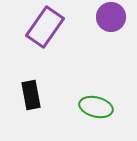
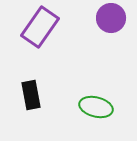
purple circle: moved 1 px down
purple rectangle: moved 5 px left
